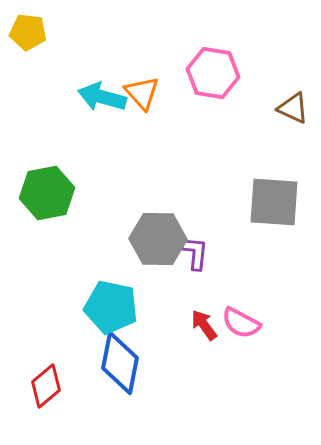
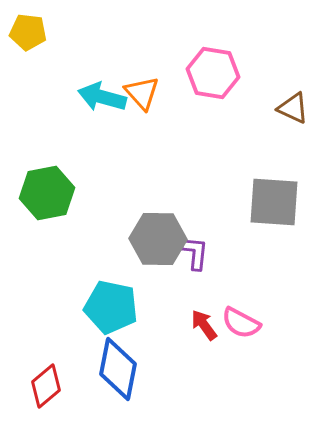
blue diamond: moved 2 px left, 6 px down
